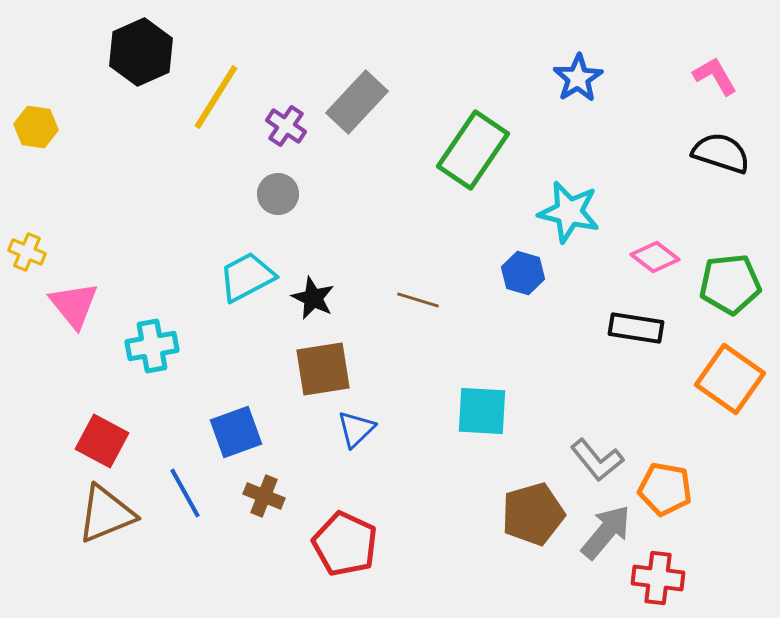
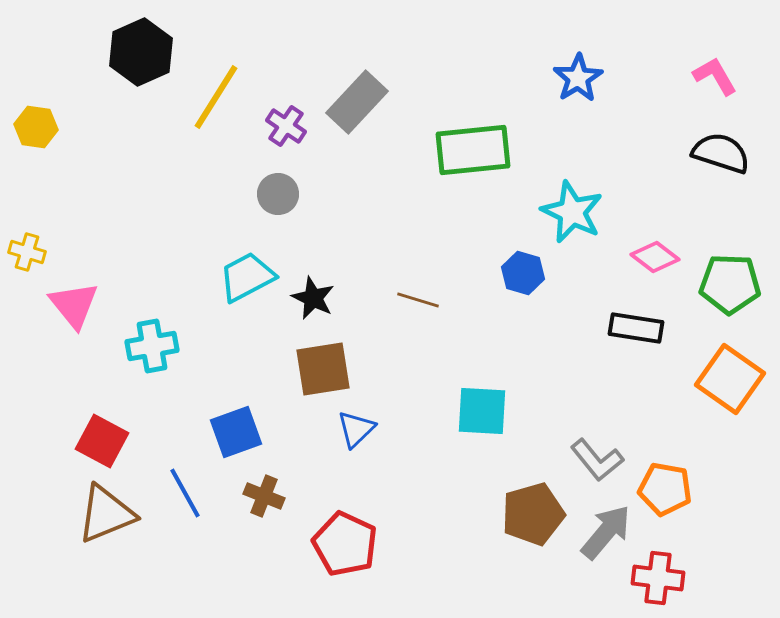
green rectangle: rotated 50 degrees clockwise
cyan star: moved 3 px right; rotated 12 degrees clockwise
yellow cross: rotated 6 degrees counterclockwise
green pentagon: rotated 8 degrees clockwise
